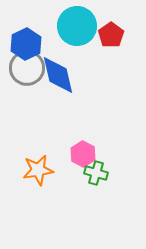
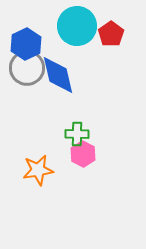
red pentagon: moved 1 px up
green cross: moved 19 px left, 39 px up; rotated 15 degrees counterclockwise
